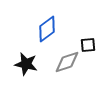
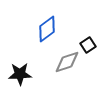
black square: rotated 28 degrees counterclockwise
black star: moved 6 px left, 10 px down; rotated 15 degrees counterclockwise
